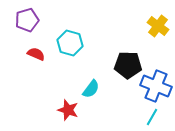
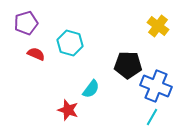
purple pentagon: moved 1 px left, 3 px down
